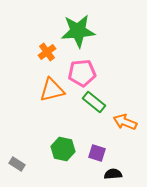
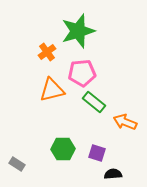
green star: rotated 12 degrees counterclockwise
green hexagon: rotated 15 degrees counterclockwise
